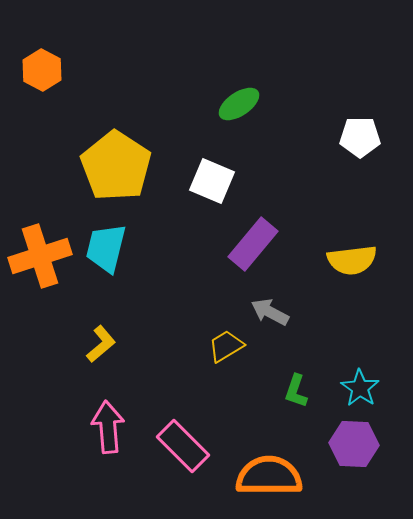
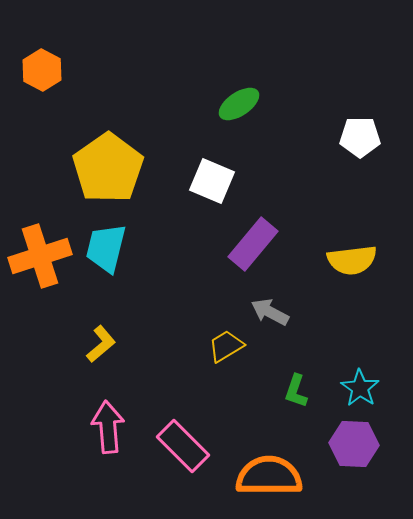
yellow pentagon: moved 8 px left, 2 px down; rotated 4 degrees clockwise
